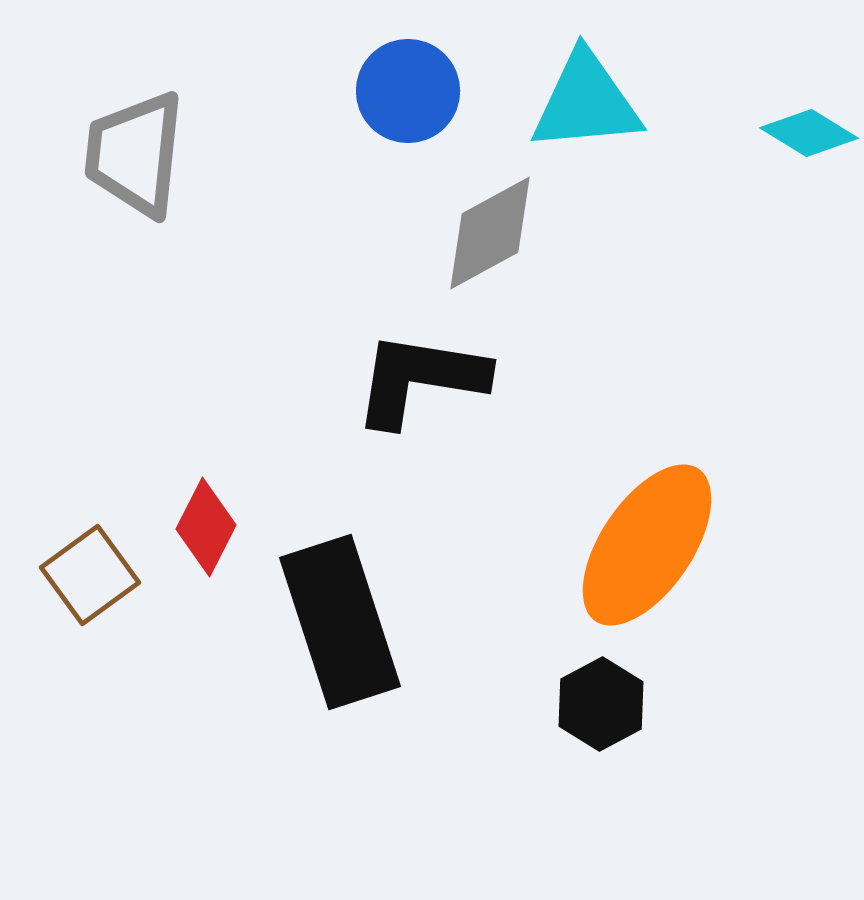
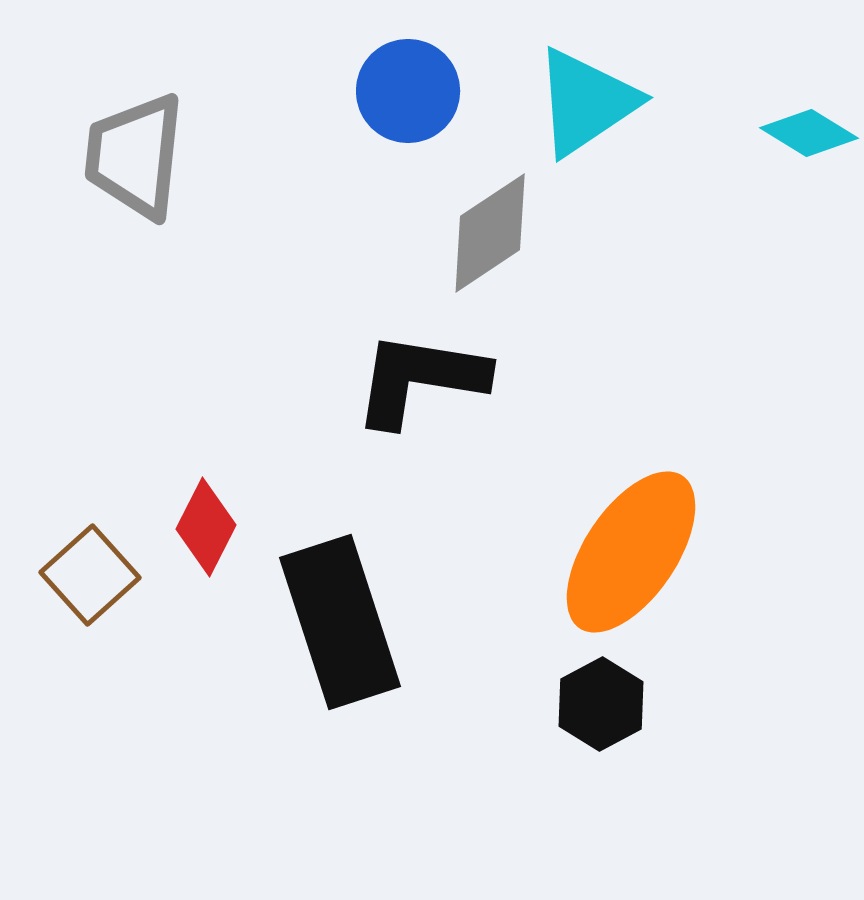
cyan triangle: rotated 29 degrees counterclockwise
gray trapezoid: moved 2 px down
gray diamond: rotated 5 degrees counterclockwise
orange ellipse: moved 16 px left, 7 px down
brown square: rotated 6 degrees counterclockwise
